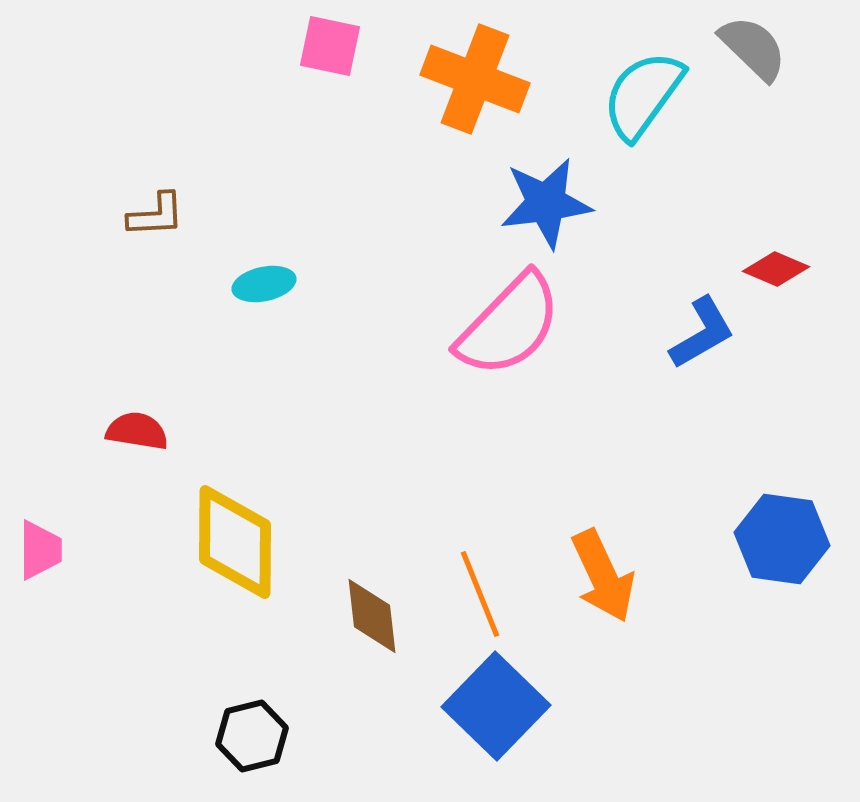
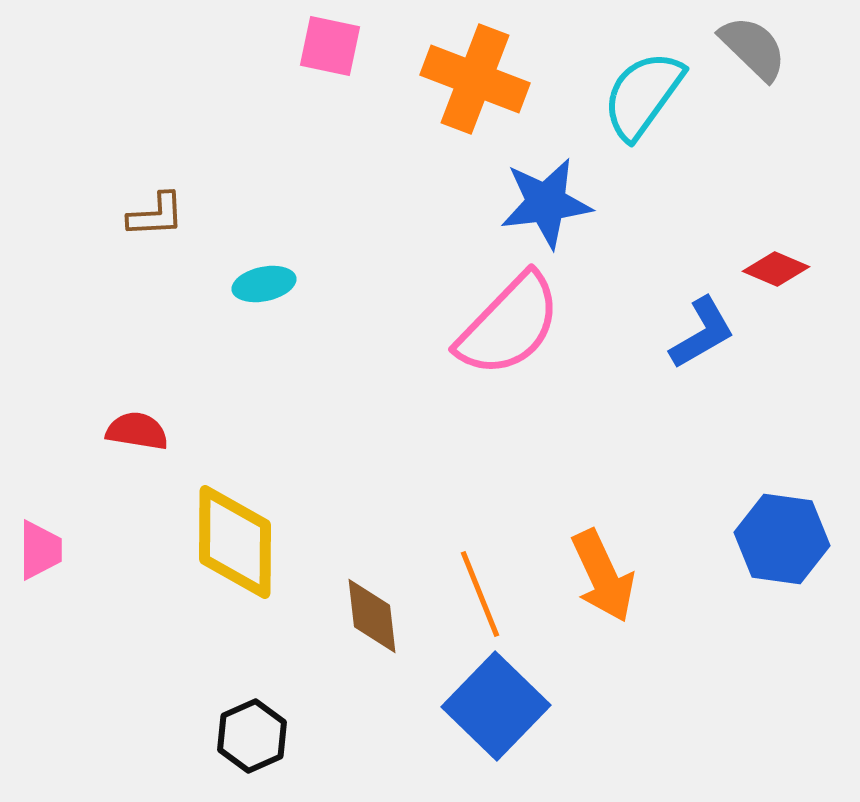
black hexagon: rotated 10 degrees counterclockwise
